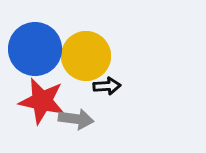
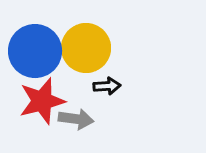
blue circle: moved 2 px down
yellow circle: moved 8 px up
red star: rotated 27 degrees counterclockwise
